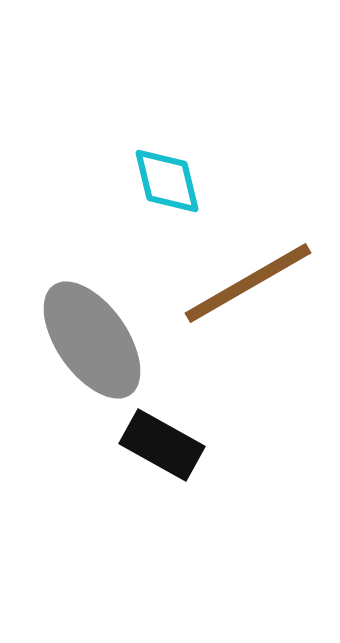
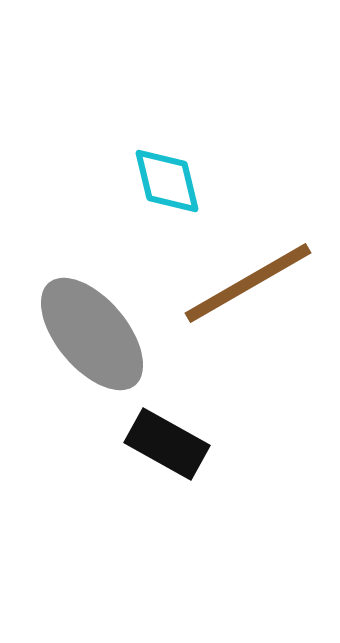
gray ellipse: moved 6 px up; rotated 5 degrees counterclockwise
black rectangle: moved 5 px right, 1 px up
